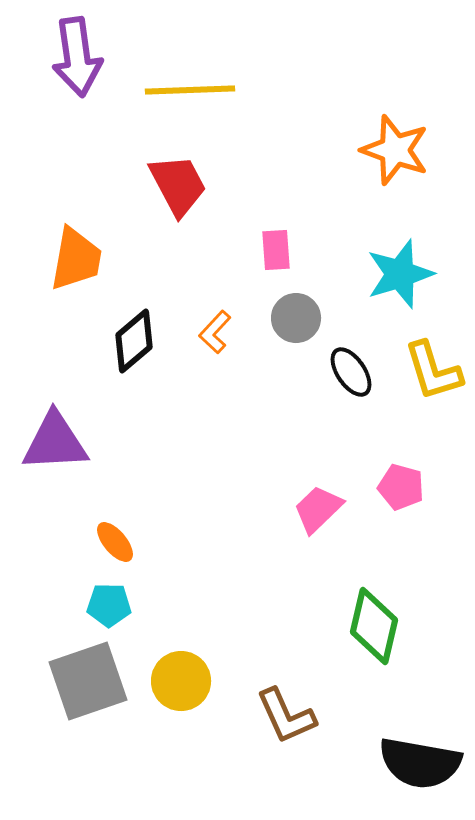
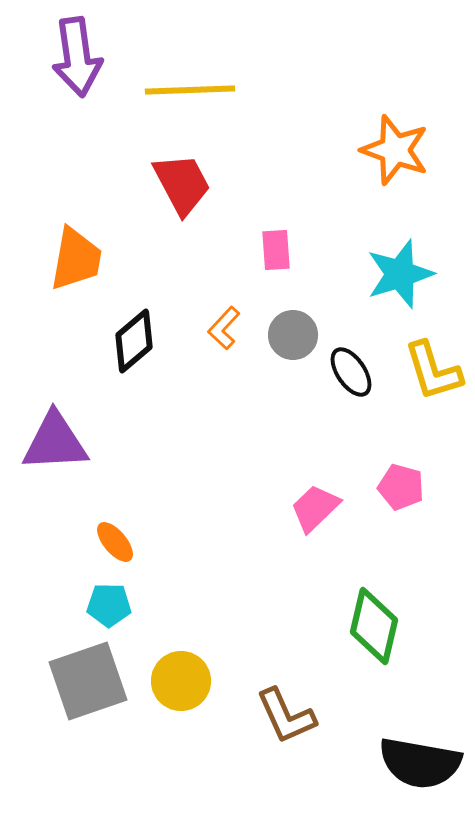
red trapezoid: moved 4 px right, 1 px up
gray circle: moved 3 px left, 17 px down
orange L-shape: moved 9 px right, 4 px up
pink trapezoid: moved 3 px left, 1 px up
